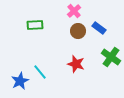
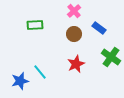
brown circle: moved 4 px left, 3 px down
red star: rotated 30 degrees clockwise
blue star: rotated 12 degrees clockwise
